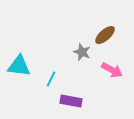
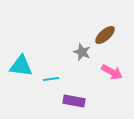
cyan triangle: moved 2 px right
pink arrow: moved 2 px down
cyan line: rotated 56 degrees clockwise
purple rectangle: moved 3 px right
